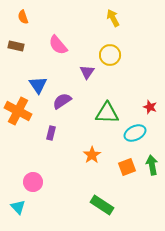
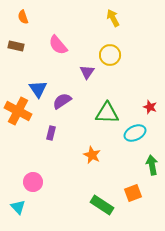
blue triangle: moved 4 px down
orange star: rotated 12 degrees counterclockwise
orange square: moved 6 px right, 26 px down
